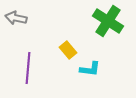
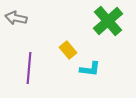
green cross: rotated 16 degrees clockwise
purple line: moved 1 px right
